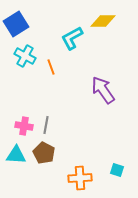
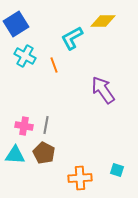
orange line: moved 3 px right, 2 px up
cyan triangle: moved 1 px left
